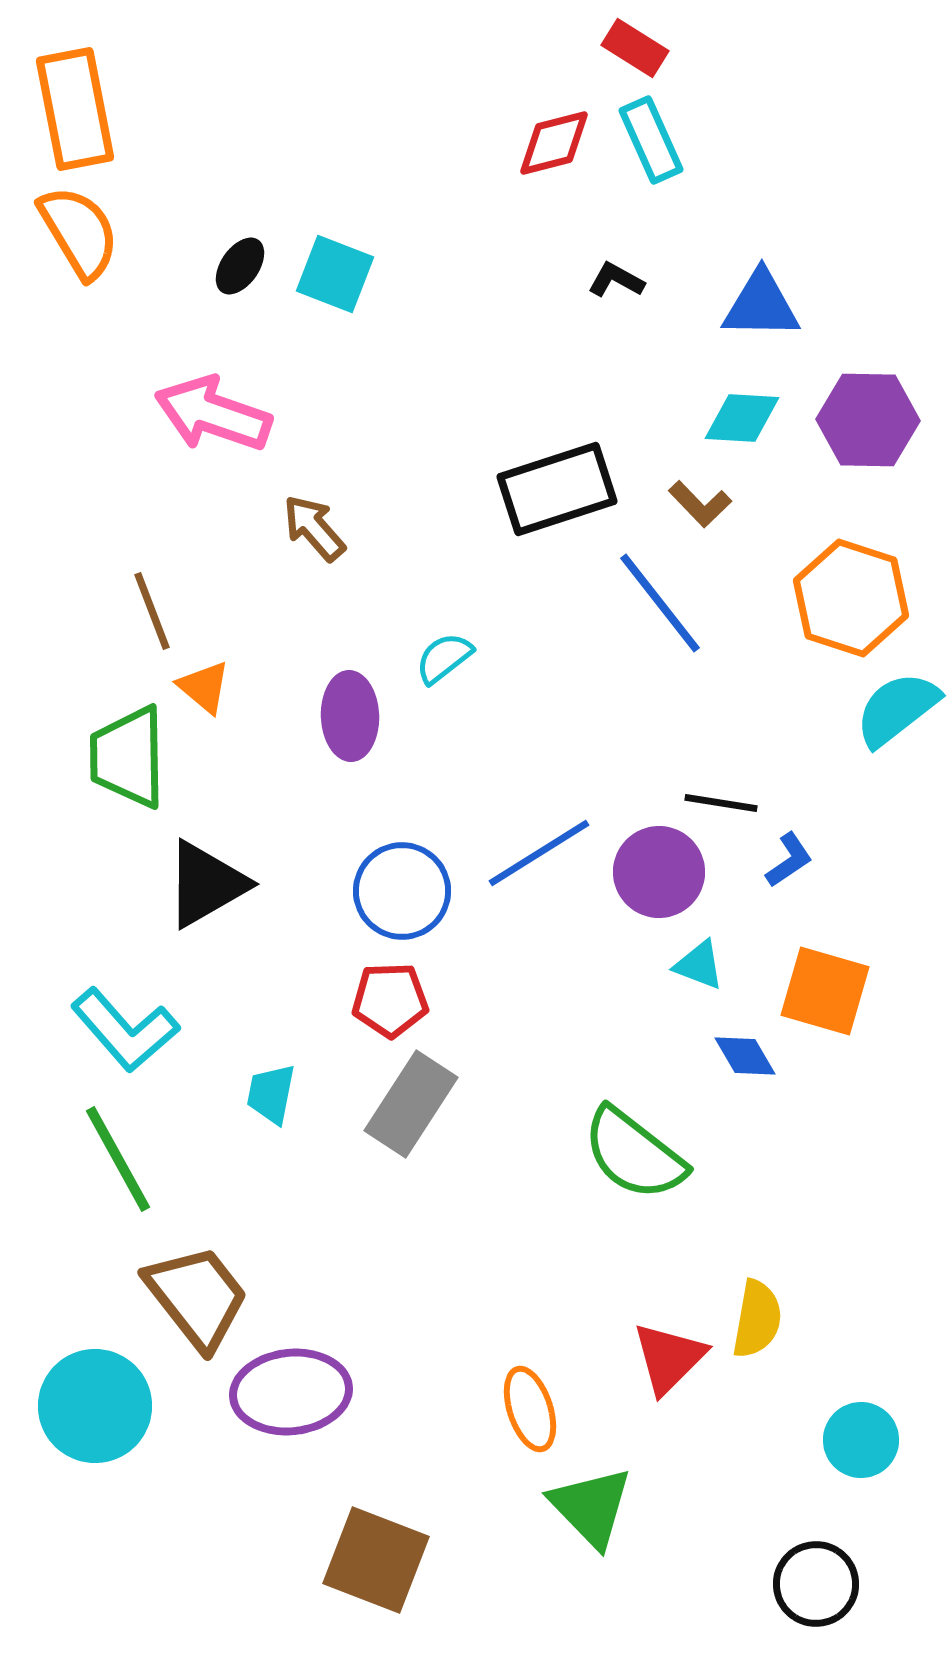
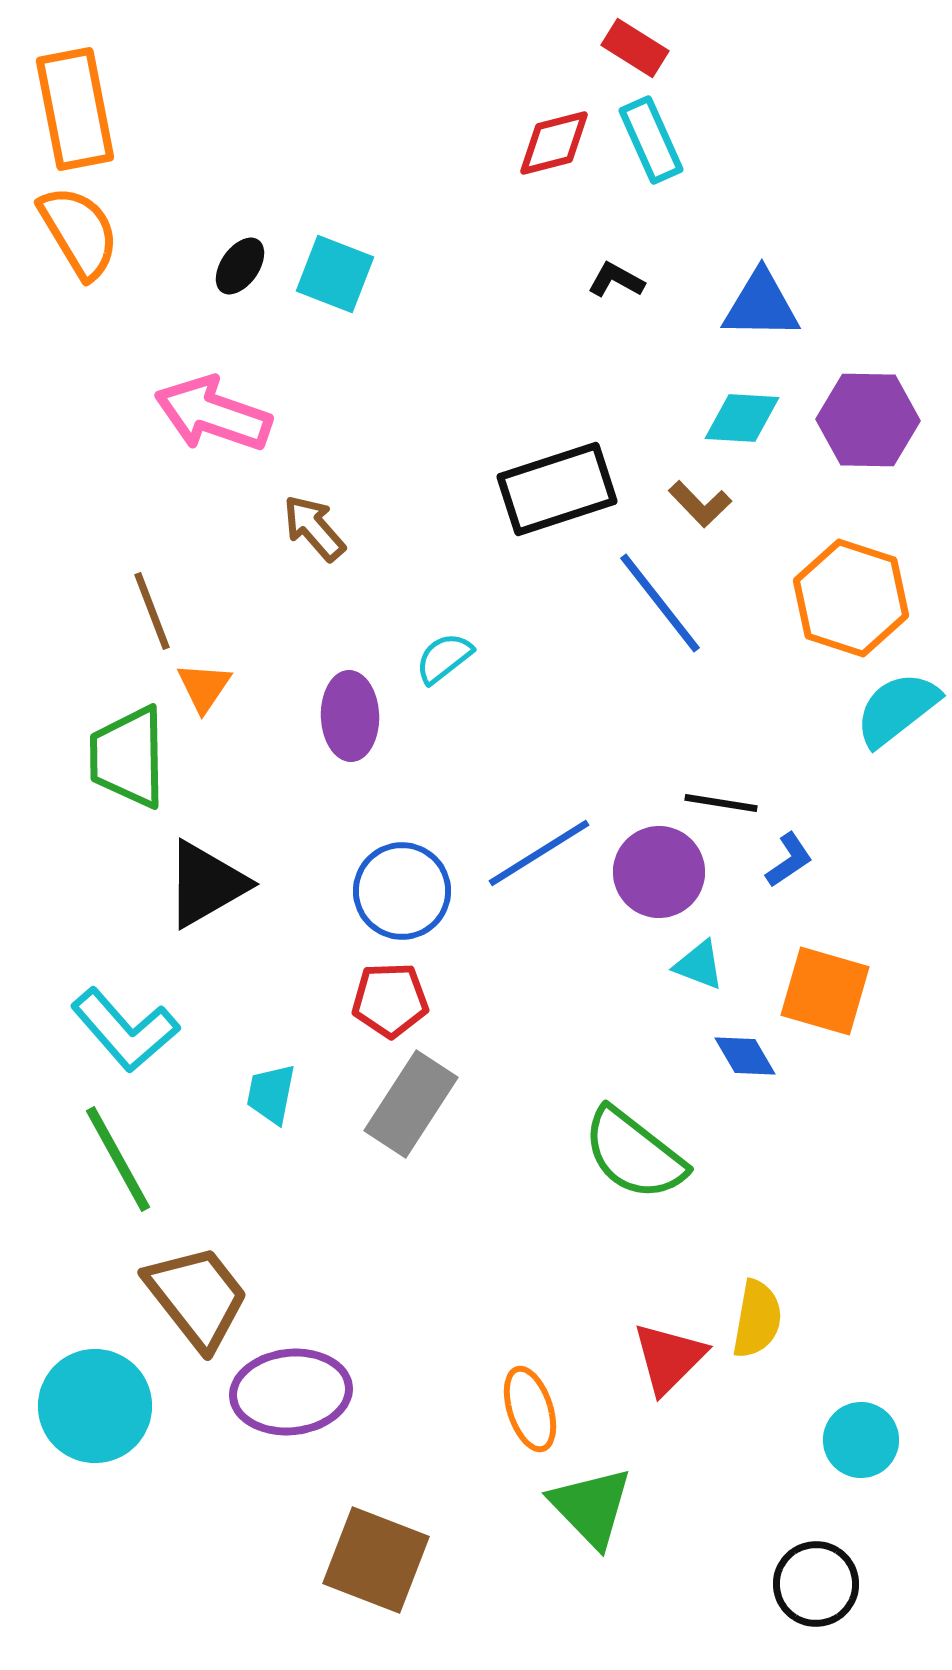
orange triangle at (204, 687): rotated 24 degrees clockwise
